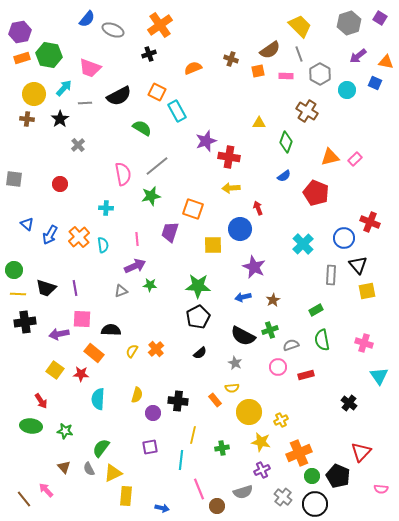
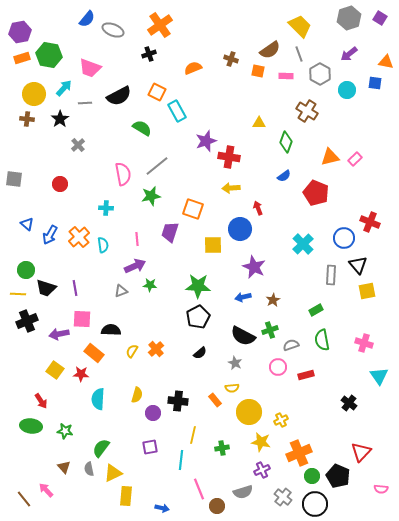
gray hexagon at (349, 23): moved 5 px up
purple arrow at (358, 56): moved 9 px left, 2 px up
orange square at (258, 71): rotated 24 degrees clockwise
blue square at (375, 83): rotated 16 degrees counterclockwise
green circle at (14, 270): moved 12 px right
black cross at (25, 322): moved 2 px right, 1 px up; rotated 15 degrees counterclockwise
gray semicircle at (89, 469): rotated 16 degrees clockwise
